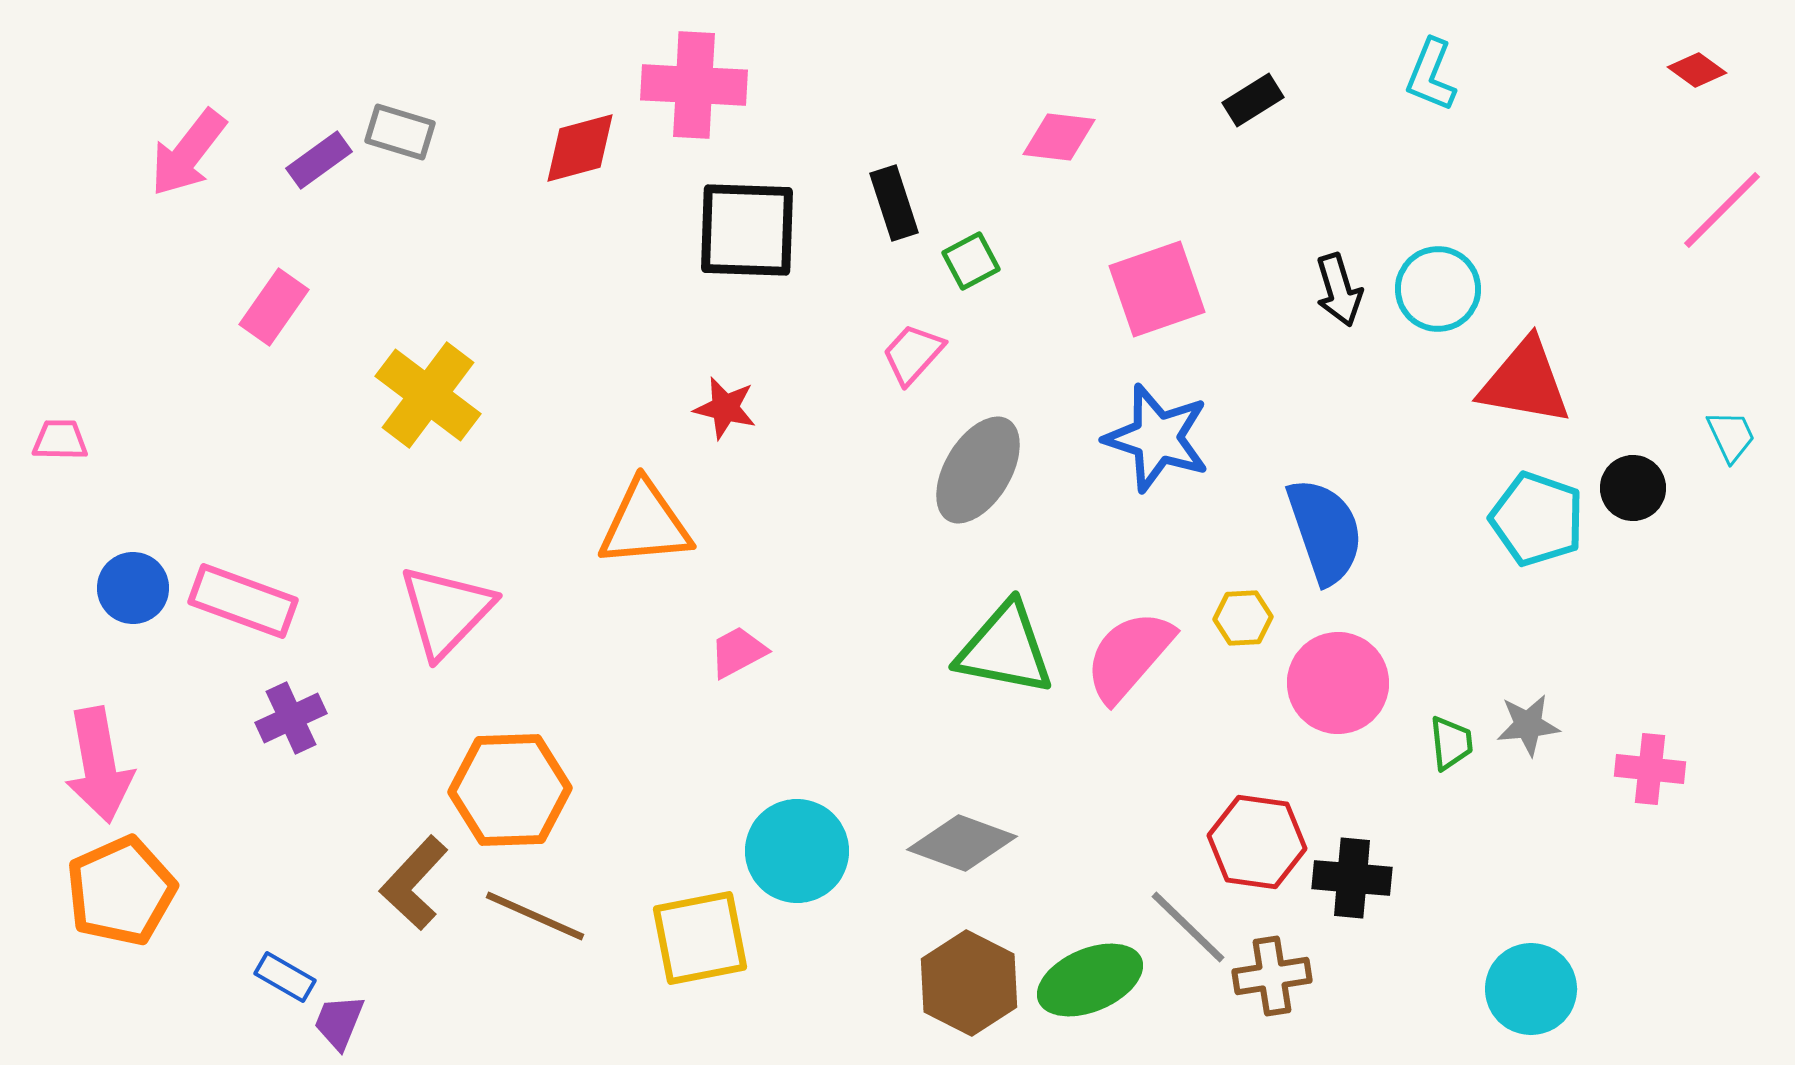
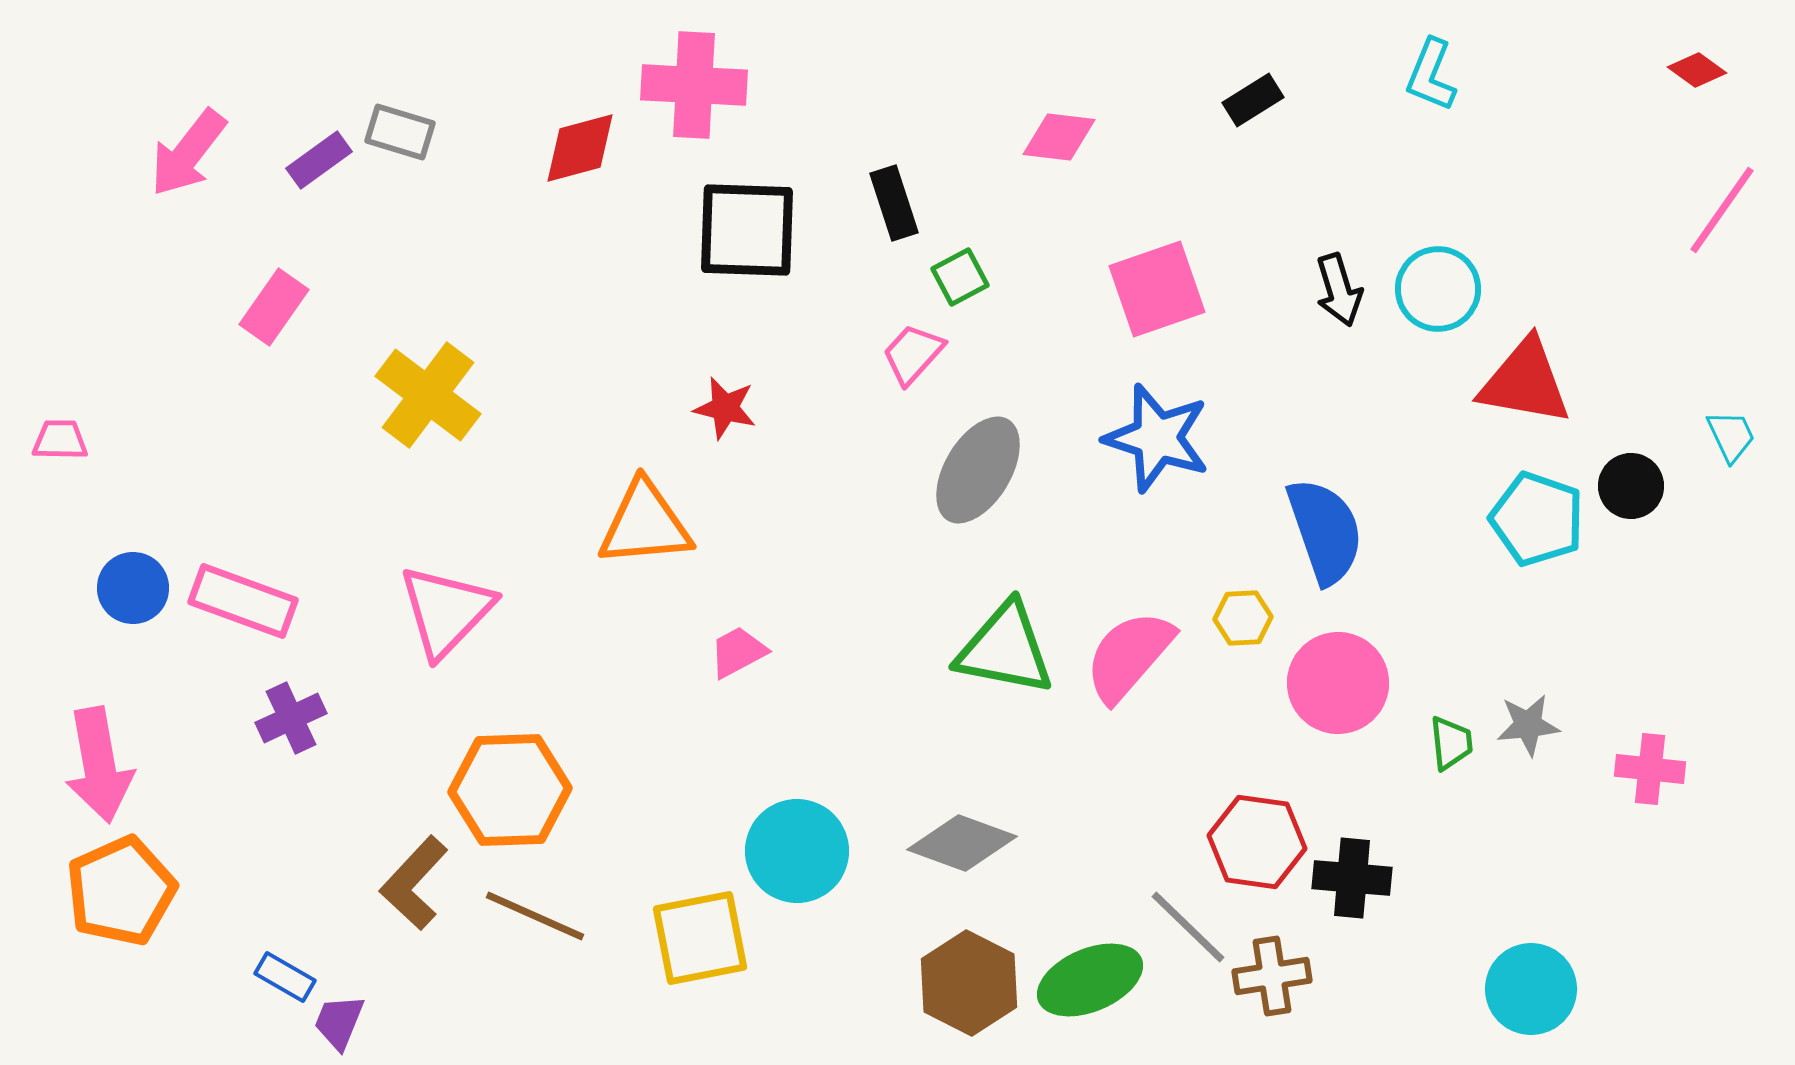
pink line at (1722, 210): rotated 10 degrees counterclockwise
green square at (971, 261): moved 11 px left, 16 px down
black circle at (1633, 488): moved 2 px left, 2 px up
